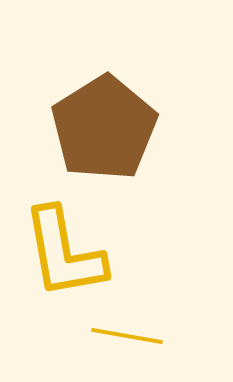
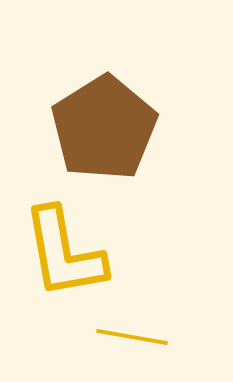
yellow line: moved 5 px right, 1 px down
